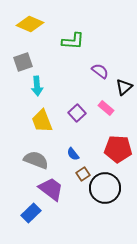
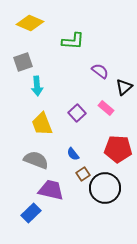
yellow diamond: moved 1 px up
yellow trapezoid: moved 3 px down
purple trapezoid: moved 1 px down; rotated 24 degrees counterclockwise
